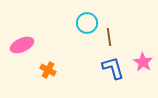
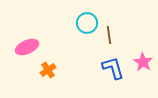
brown line: moved 2 px up
pink ellipse: moved 5 px right, 2 px down
orange cross: rotated 28 degrees clockwise
